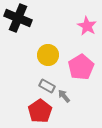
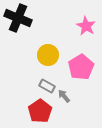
pink star: moved 1 px left
